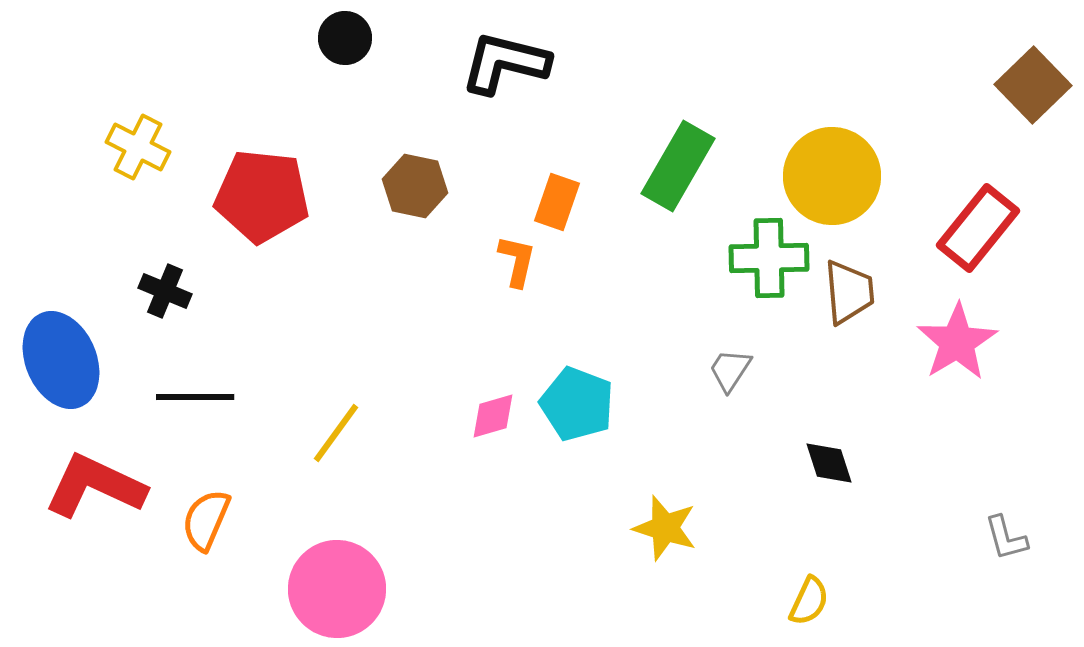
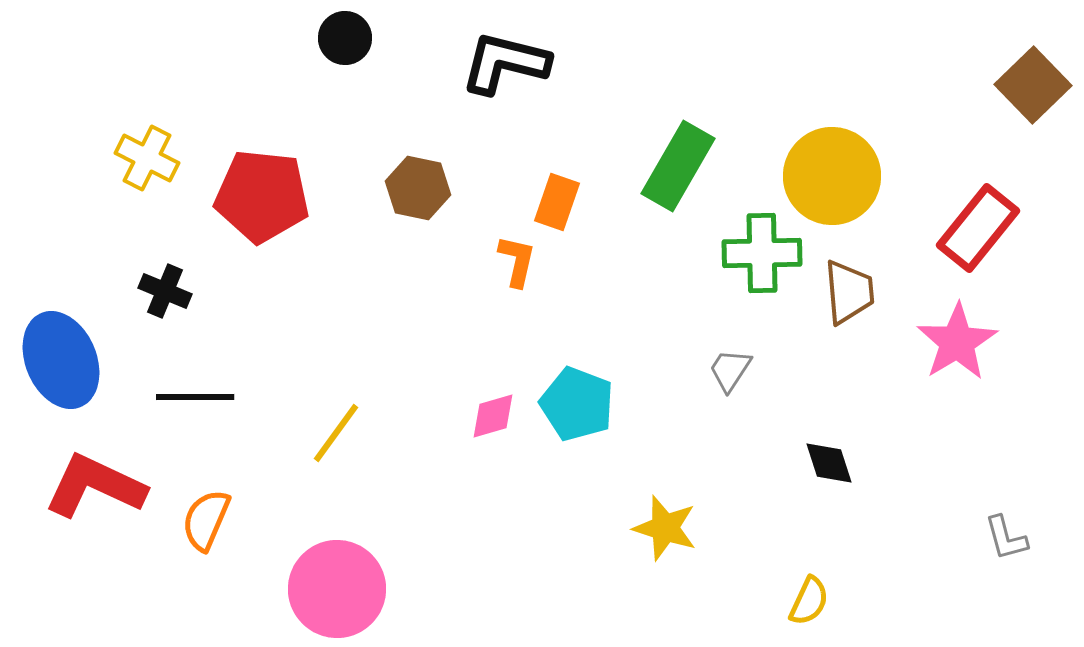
yellow cross: moved 9 px right, 11 px down
brown hexagon: moved 3 px right, 2 px down
green cross: moved 7 px left, 5 px up
